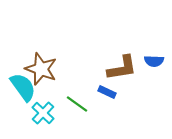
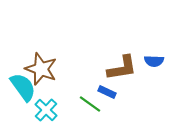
green line: moved 13 px right
cyan cross: moved 3 px right, 3 px up
